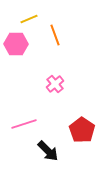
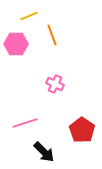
yellow line: moved 3 px up
orange line: moved 3 px left
pink cross: rotated 24 degrees counterclockwise
pink line: moved 1 px right, 1 px up
black arrow: moved 4 px left, 1 px down
